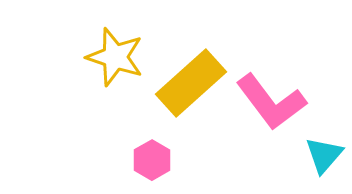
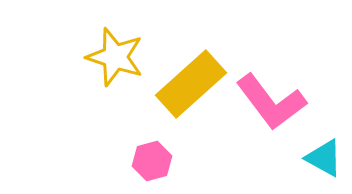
yellow rectangle: moved 1 px down
cyan triangle: moved 3 px down; rotated 42 degrees counterclockwise
pink hexagon: moved 1 px down; rotated 15 degrees clockwise
